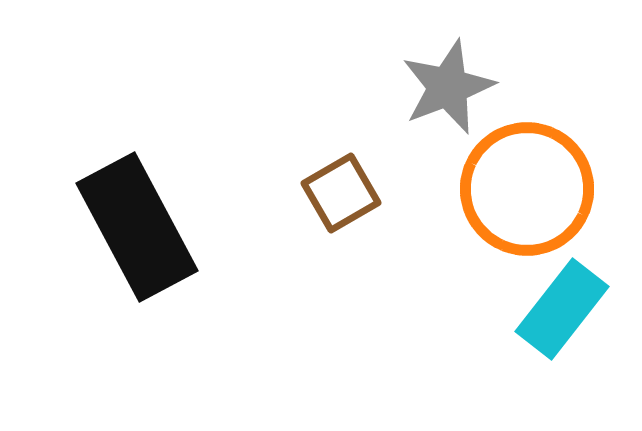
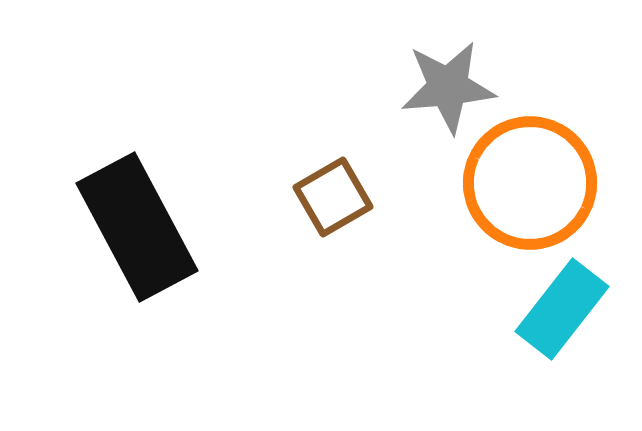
gray star: rotated 16 degrees clockwise
orange circle: moved 3 px right, 6 px up
brown square: moved 8 px left, 4 px down
